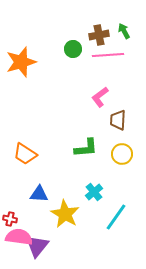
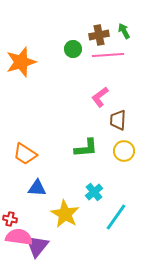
yellow circle: moved 2 px right, 3 px up
blue triangle: moved 2 px left, 6 px up
